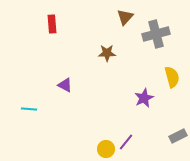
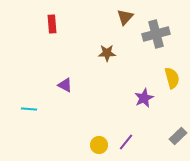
yellow semicircle: moved 1 px down
gray rectangle: rotated 18 degrees counterclockwise
yellow circle: moved 7 px left, 4 px up
